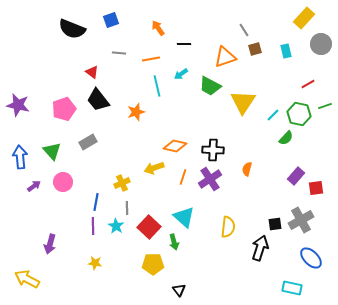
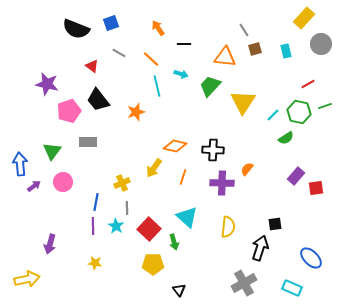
blue square at (111, 20): moved 3 px down
black semicircle at (72, 29): moved 4 px right
gray line at (119, 53): rotated 24 degrees clockwise
orange triangle at (225, 57): rotated 25 degrees clockwise
orange line at (151, 59): rotated 54 degrees clockwise
red triangle at (92, 72): moved 6 px up
cyan arrow at (181, 74): rotated 128 degrees counterclockwise
green trapezoid at (210, 86): rotated 105 degrees clockwise
purple star at (18, 105): moved 29 px right, 21 px up
pink pentagon at (64, 109): moved 5 px right, 2 px down
green hexagon at (299, 114): moved 2 px up
green semicircle at (286, 138): rotated 14 degrees clockwise
gray rectangle at (88, 142): rotated 30 degrees clockwise
green triangle at (52, 151): rotated 18 degrees clockwise
blue arrow at (20, 157): moved 7 px down
yellow arrow at (154, 168): rotated 36 degrees counterclockwise
orange semicircle at (247, 169): rotated 24 degrees clockwise
purple cross at (210, 179): moved 12 px right, 4 px down; rotated 35 degrees clockwise
cyan triangle at (184, 217): moved 3 px right
gray cross at (301, 220): moved 57 px left, 63 px down
red square at (149, 227): moved 2 px down
yellow arrow at (27, 279): rotated 140 degrees clockwise
cyan rectangle at (292, 288): rotated 12 degrees clockwise
